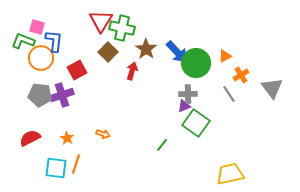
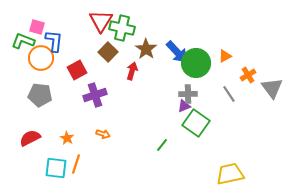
orange cross: moved 7 px right
purple cross: moved 33 px right
